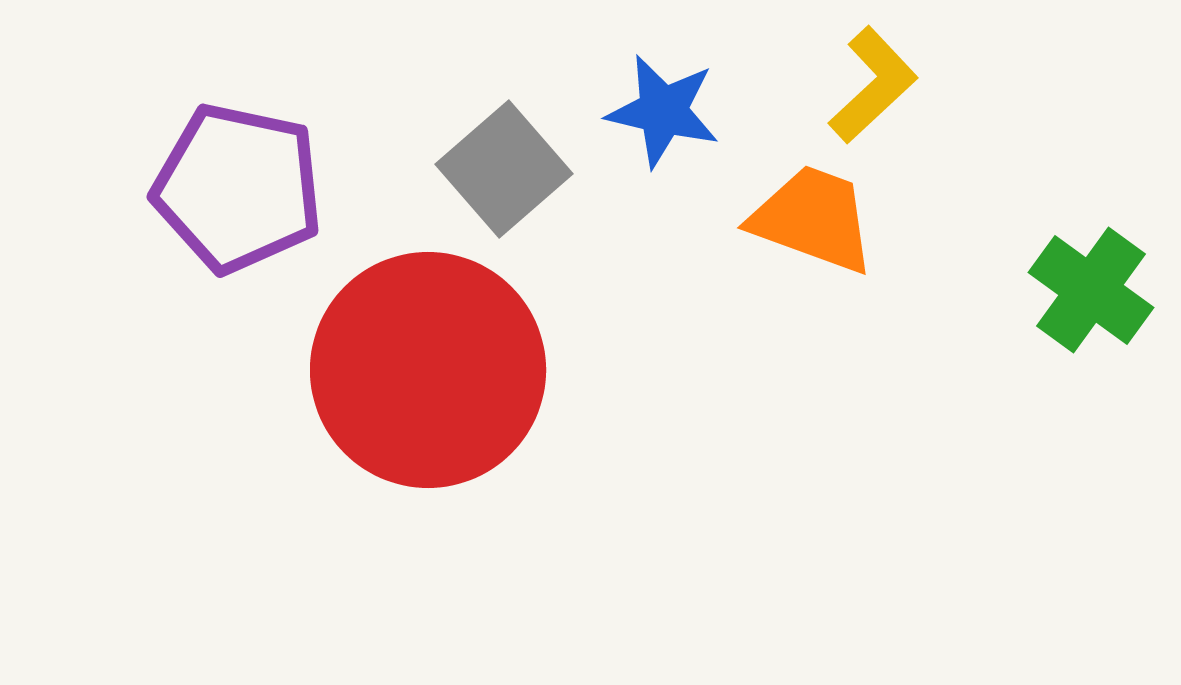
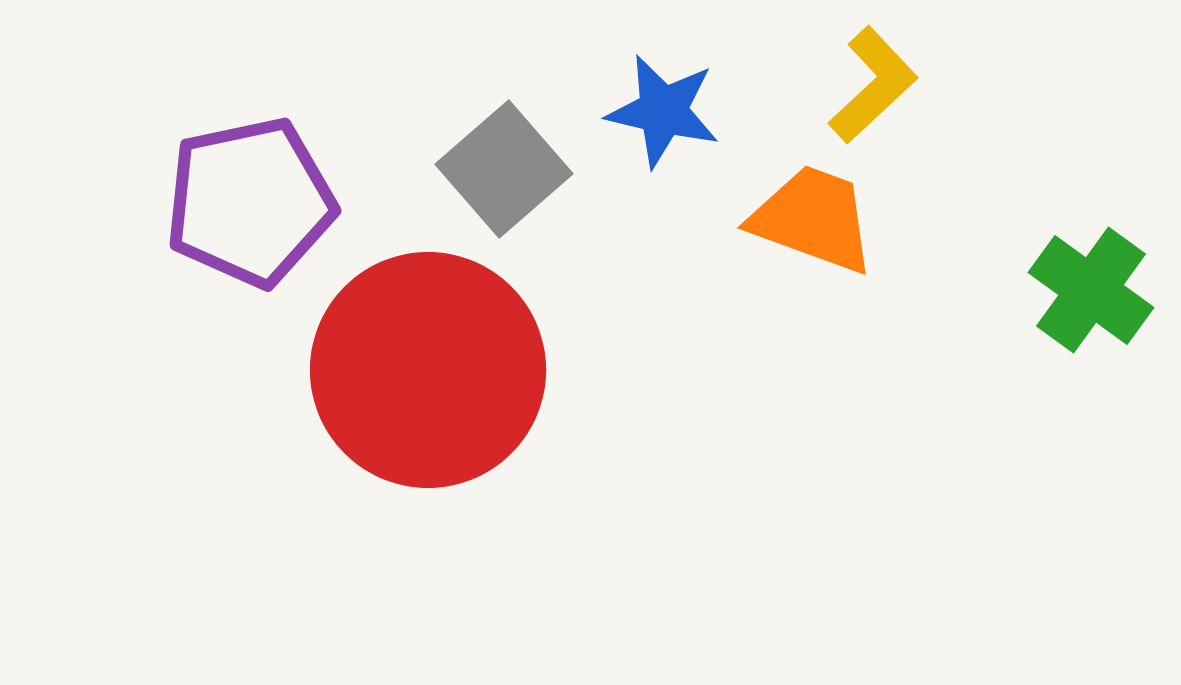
purple pentagon: moved 12 px right, 14 px down; rotated 24 degrees counterclockwise
